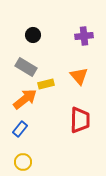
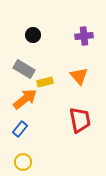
gray rectangle: moved 2 px left, 2 px down
yellow rectangle: moved 1 px left, 2 px up
red trapezoid: rotated 12 degrees counterclockwise
